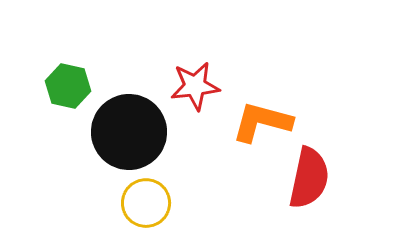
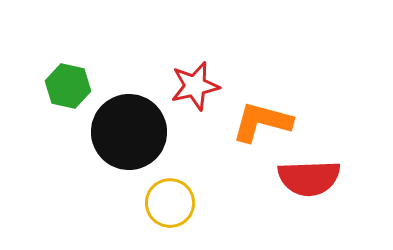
red star: rotated 6 degrees counterclockwise
red semicircle: rotated 76 degrees clockwise
yellow circle: moved 24 px right
